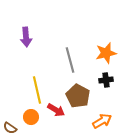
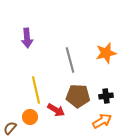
purple arrow: moved 1 px right, 1 px down
black cross: moved 16 px down
yellow line: moved 1 px left
brown pentagon: rotated 25 degrees counterclockwise
orange circle: moved 1 px left
brown semicircle: rotated 96 degrees clockwise
